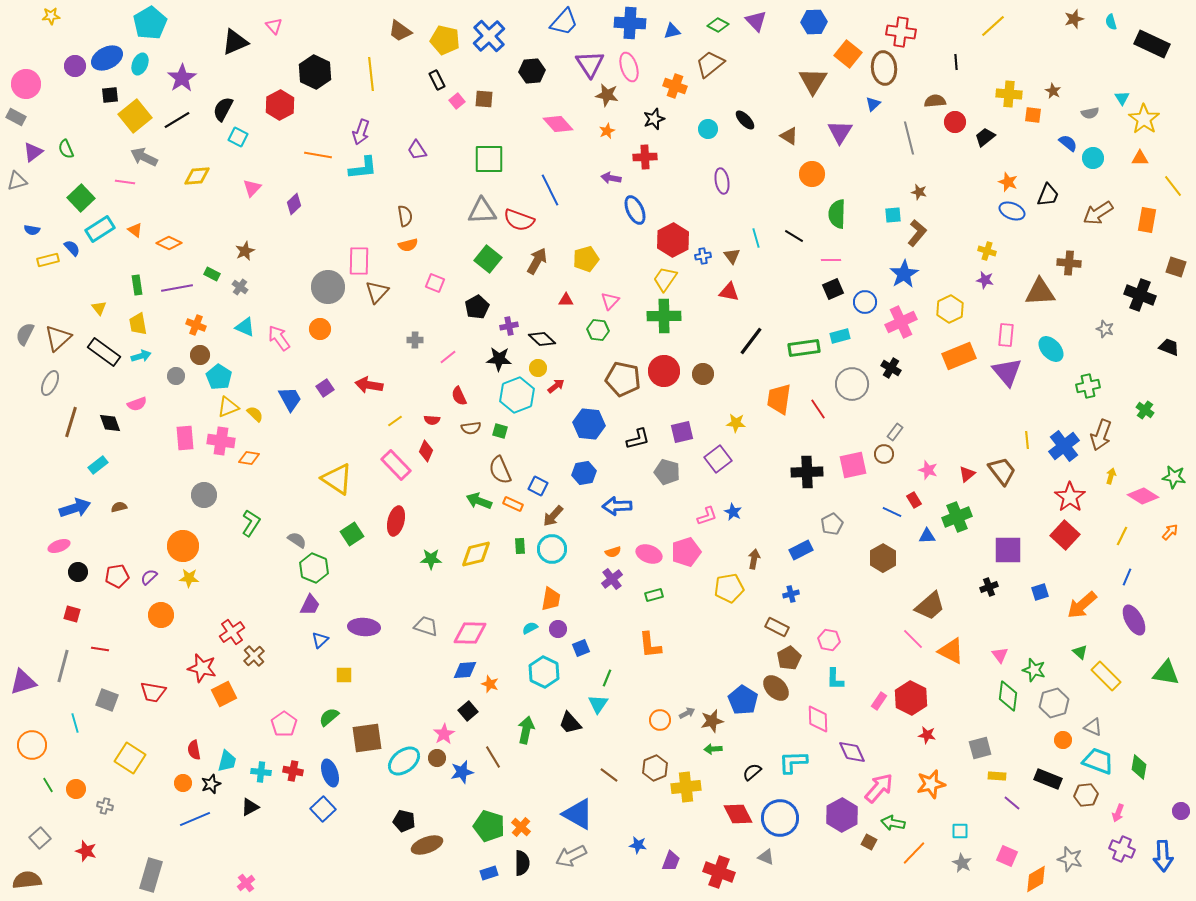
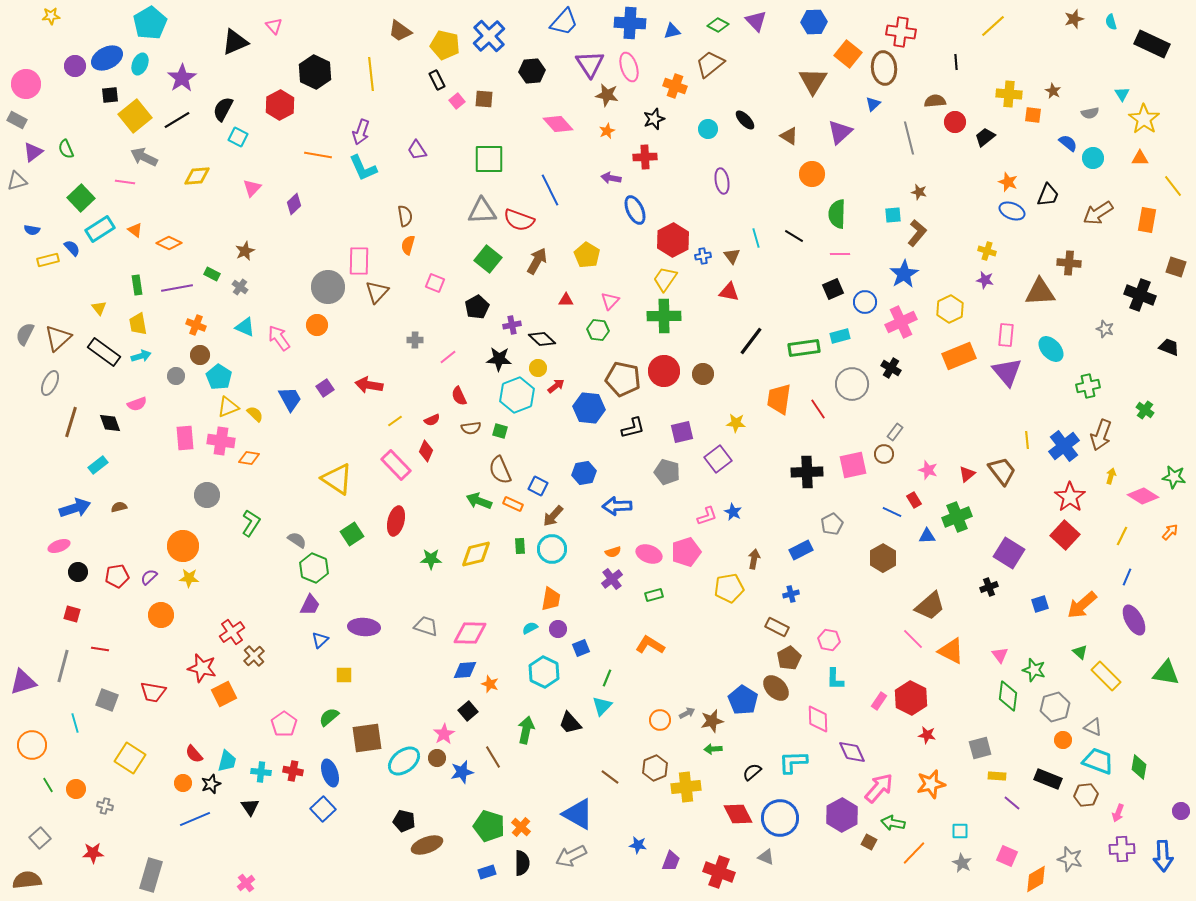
yellow pentagon at (445, 40): moved 5 px down
cyan triangle at (1122, 98): moved 4 px up
gray rectangle at (16, 117): moved 1 px right, 3 px down
purple triangle at (840, 132): rotated 16 degrees clockwise
cyan L-shape at (363, 168): rotated 72 degrees clockwise
orange semicircle at (408, 245): rotated 120 degrees clockwise
yellow pentagon at (586, 259): moved 1 px right, 4 px up; rotated 25 degrees counterclockwise
pink line at (831, 260): moved 9 px right, 6 px up
purple cross at (509, 326): moved 3 px right, 1 px up
orange circle at (320, 329): moved 3 px left, 4 px up
red semicircle at (432, 420): rotated 28 degrees counterclockwise
blue hexagon at (589, 424): moved 16 px up
black L-shape at (638, 439): moved 5 px left, 11 px up
gray circle at (204, 495): moved 3 px right
purple square at (1008, 550): moved 1 px right, 3 px down; rotated 32 degrees clockwise
blue square at (1040, 592): moved 12 px down
orange L-shape at (650, 645): rotated 128 degrees clockwise
gray hexagon at (1054, 703): moved 1 px right, 4 px down
cyan triangle at (598, 704): moved 4 px right, 2 px down; rotated 10 degrees clockwise
red semicircle at (194, 750): moved 4 px down; rotated 30 degrees counterclockwise
brown line at (609, 775): moved 1 px right, 2 px down
black triangle at (250, 807): rotated 36 degrees counterclockwise
purple cross at (1122, 849): rotated 25 degrees counterclockwise
red star at (86, 851): moved 7 px right, 2 px down; rotated 20 degrees counterclockwise
blue rectangle at (489, 873): moved 2 px left, 1 px up
